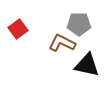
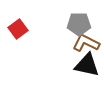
brown L-shape: moved 24 px right
